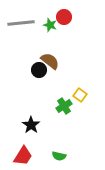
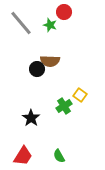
red circle: moved 5 px up
gray line: rotated 56 degrees clockwise
brown semicircle: rotated 144 degrees clockwise
black circle: moved 2 px left, 1 px up
black star: moved 7 px up
green semicircle: rotated 48 degrees clockwise
